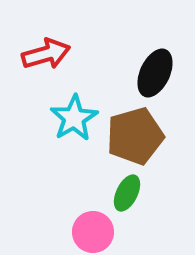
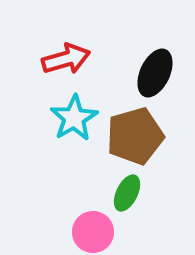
red arrow: moved 20 px right, 5 px down
